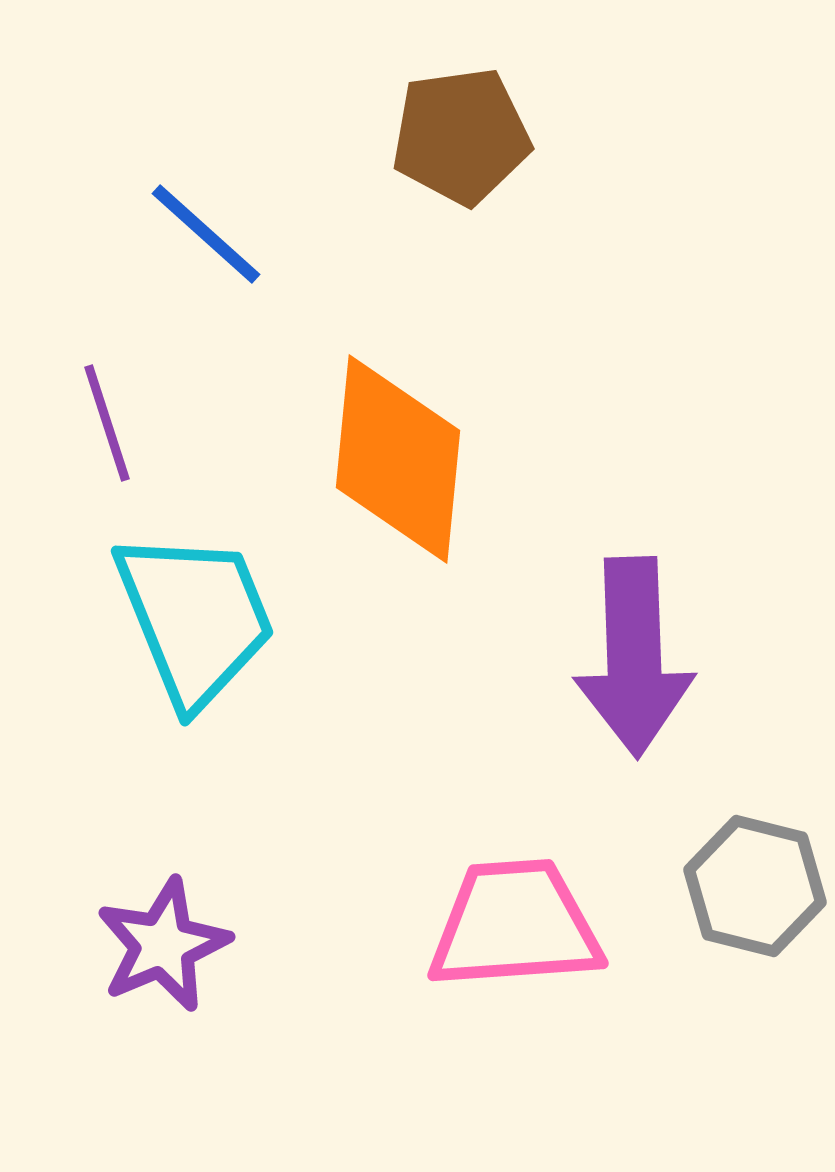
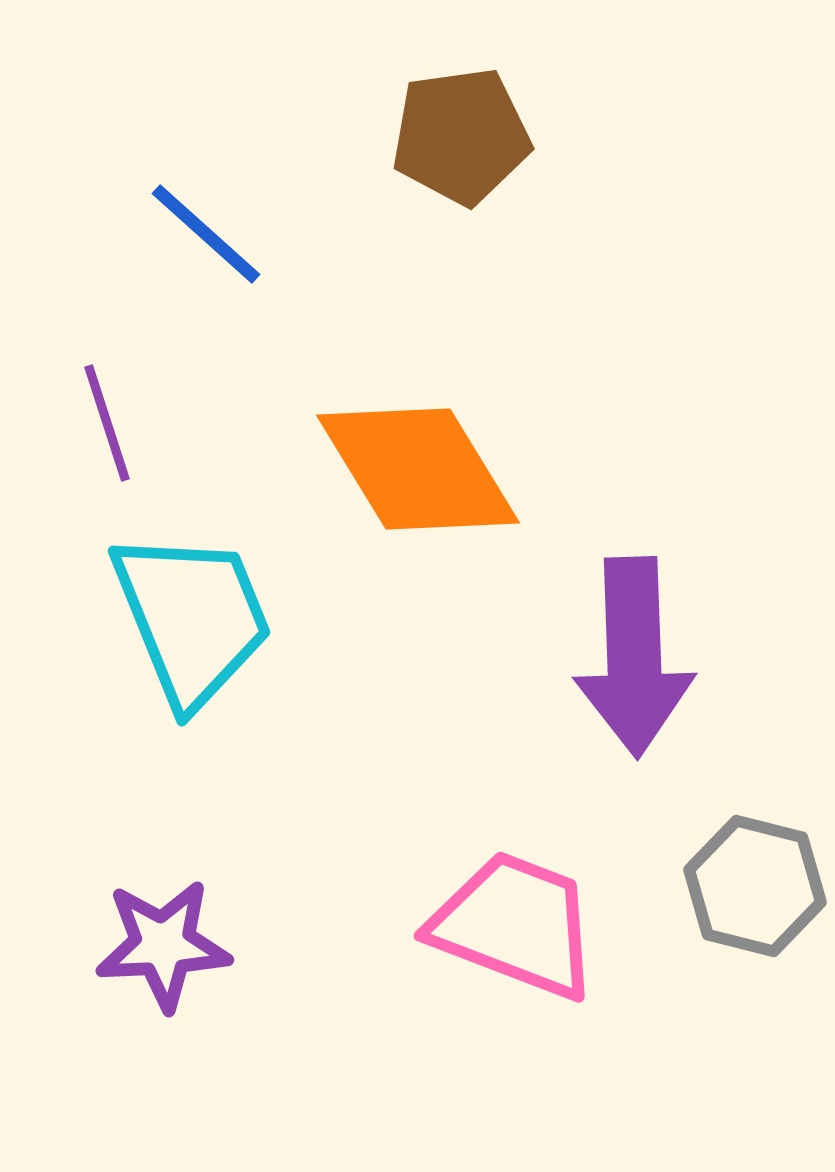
orange diamond: moved 20 px right, 10 px down; rotated 37 degrees counterclockwise
cyan trapezoid: moved 3 px left
pink trapezoid: rotated 25 degrees clockwise
purple star: rotated 20 degrees clockwise
